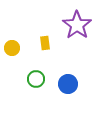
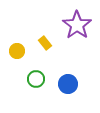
yellow rectangle: rotated 32 degrees counterclockwise
yellow circle: moved 5 px right, 3 px down
